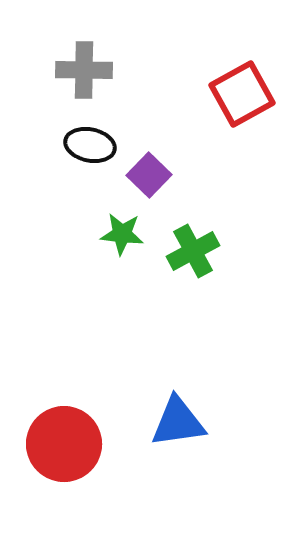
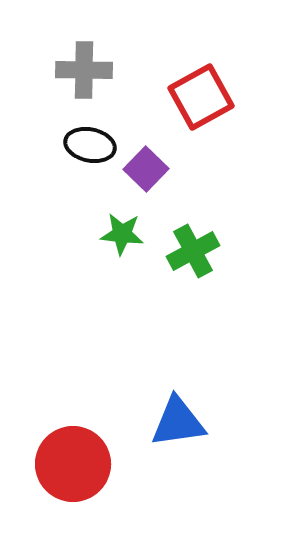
red square: moved 41 px left, 3 px down
purple square: moved 3 px left, 6 px up
red circle: moved 9 px right, 20 px down
